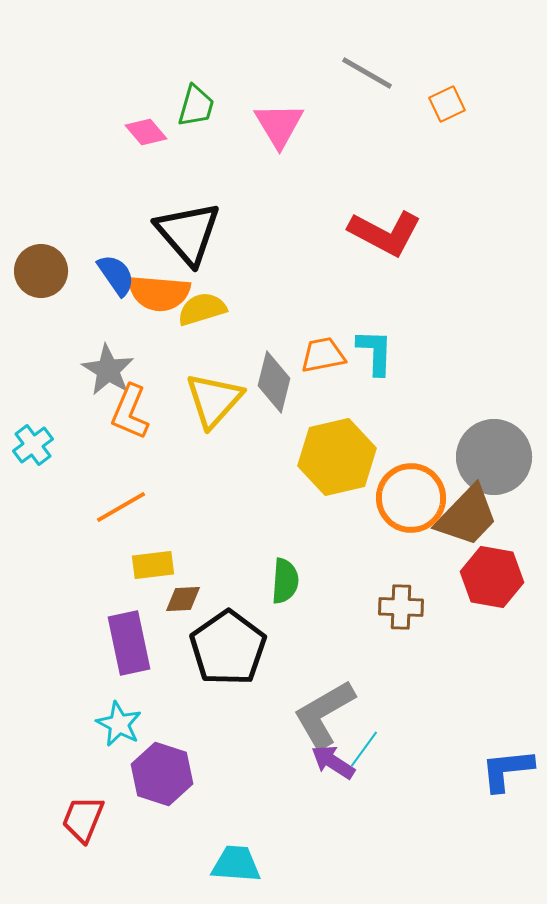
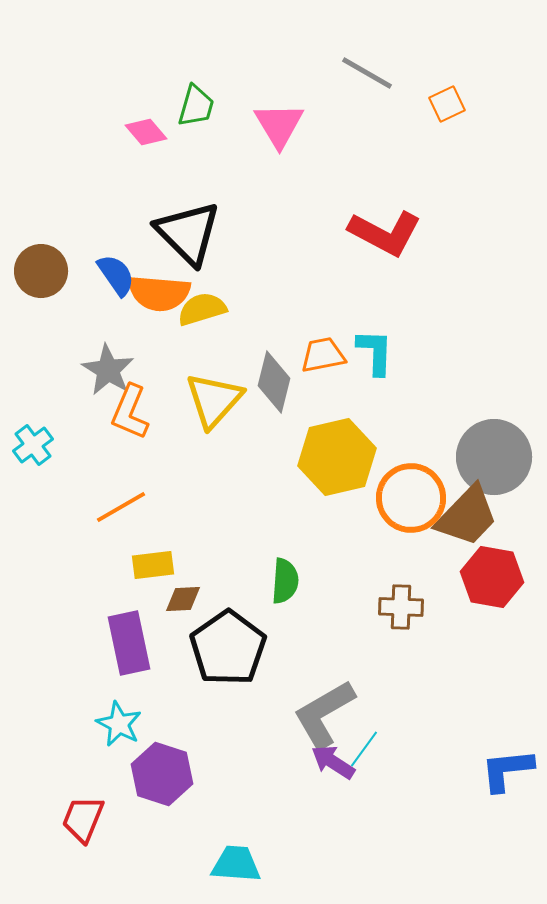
black triangle: rotated 4 degrees counterclockwise
